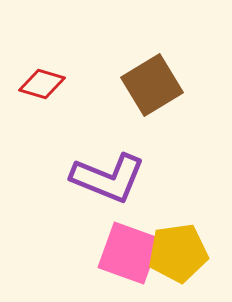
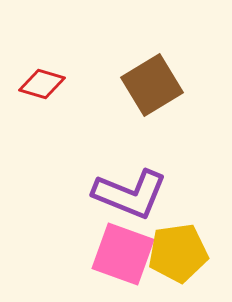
purple L-shape: moved 22 px right, 16 px down
pink square: moved 6 px left, 1 px down
